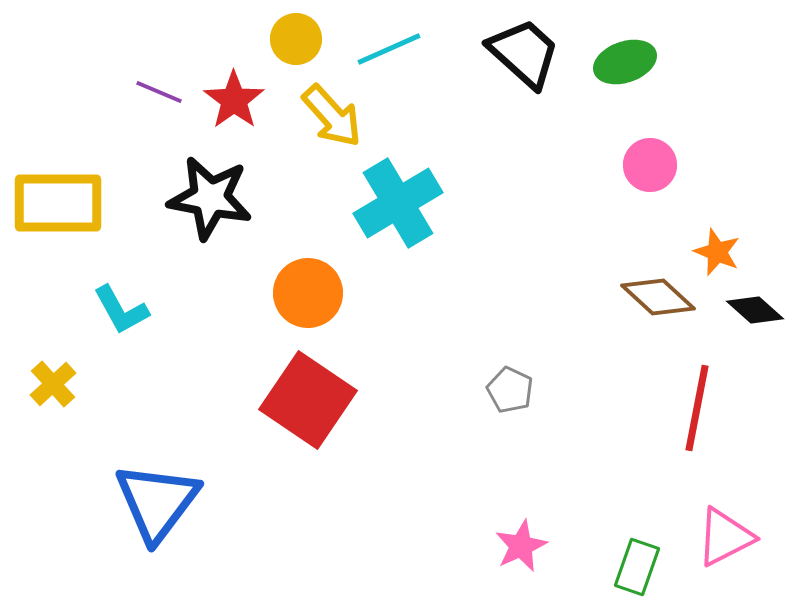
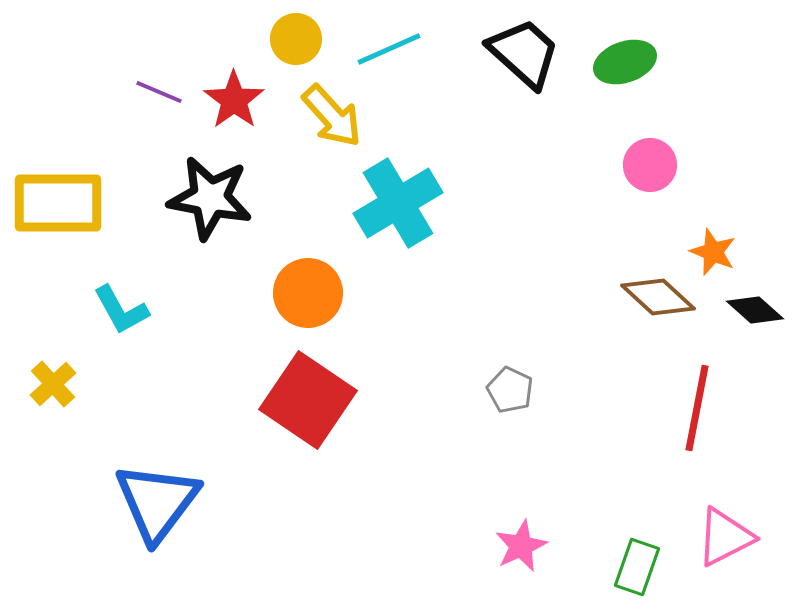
orange star: moved 4 px left
